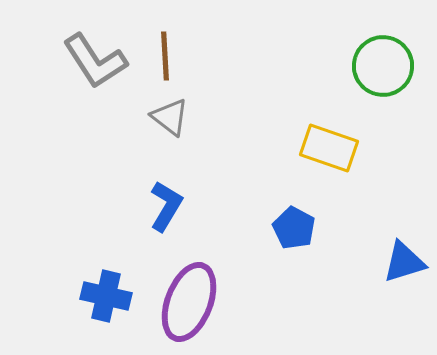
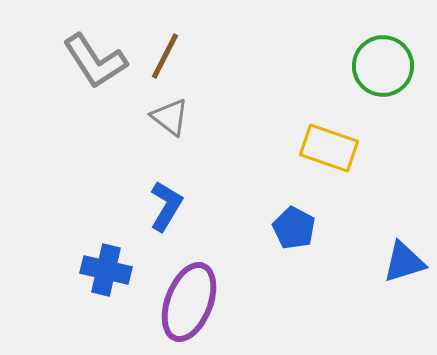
brown line: rotated 30 degrees clockwise
blue cross: moved 26 px up
